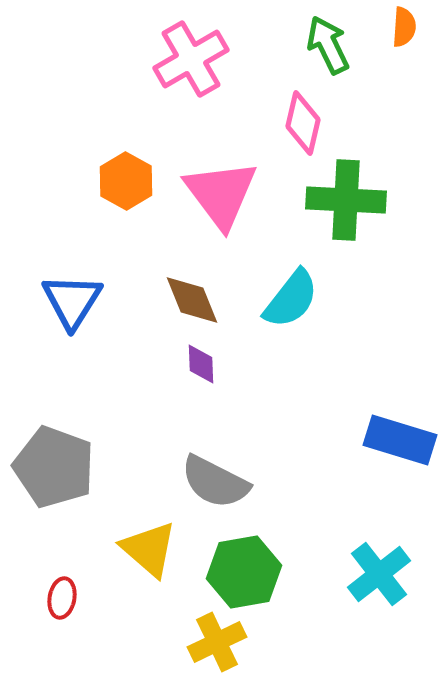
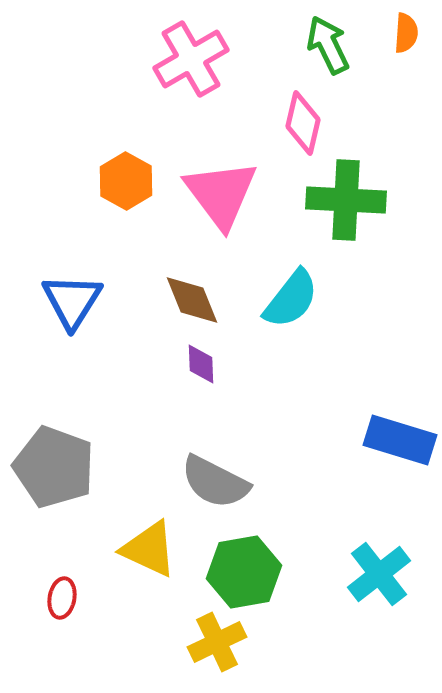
orange semicircle: moved 2 px right, 6 px down
yellow triangle: rotated 16 degrees counterclockwise
